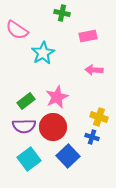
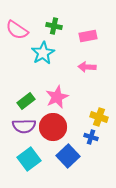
green cross: moved 8 px left, 13 px down
pink arrow: moved 7 px left, 3 px up
blue cross: moved 1 px left
